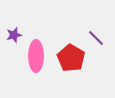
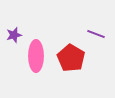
purple line: moved 4 px up; rotated 24 degrees counterclockwise
